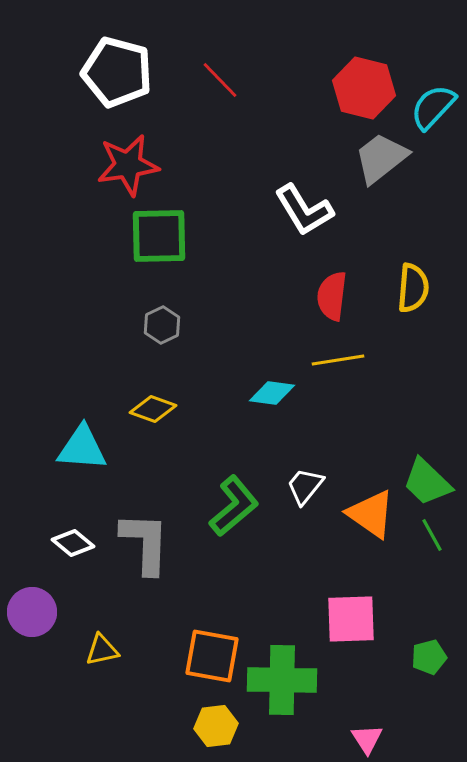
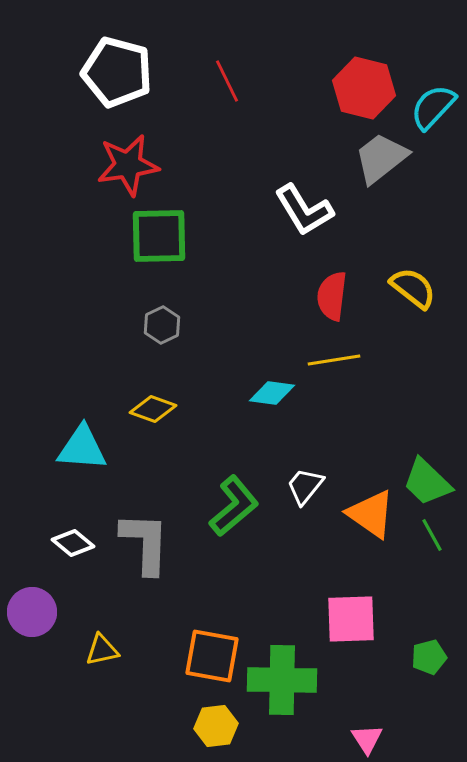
red line: moved 7 px right, 1 px down; rotated 18 degrees clockwise
yellow semicircle: rotated 57 degrees counterclockwise
yellow line: moved 4 px left
